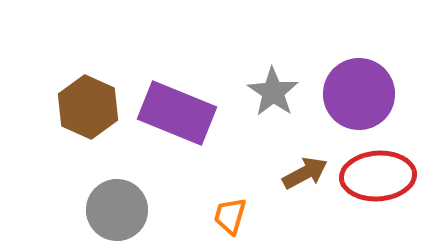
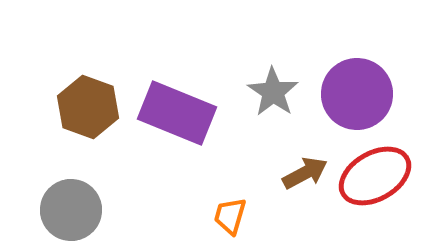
purple circle: moved 2 px left
brown hexagon: rotated 4 degrees counterclockwise
red ellipse: moved 3 px left; rotated 26 degrees counterclockwise
gray circle: moved 46 px left
